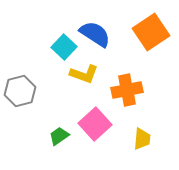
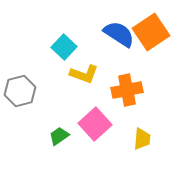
blue semicircle: moved 24 px right
